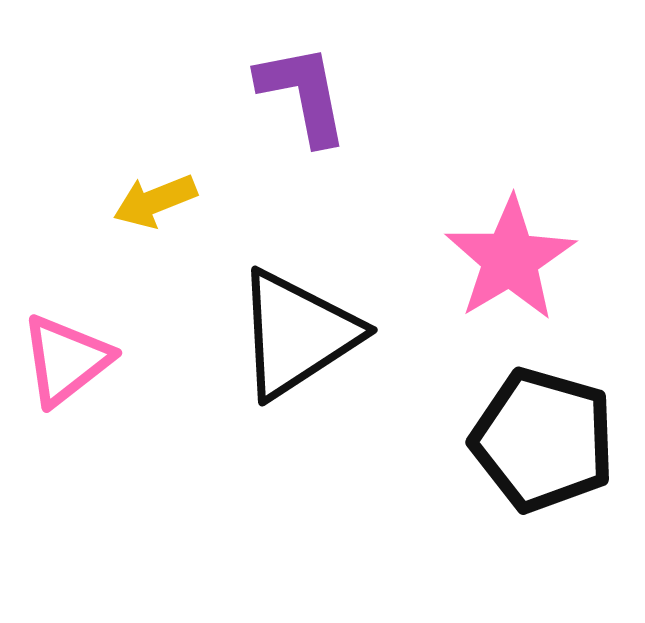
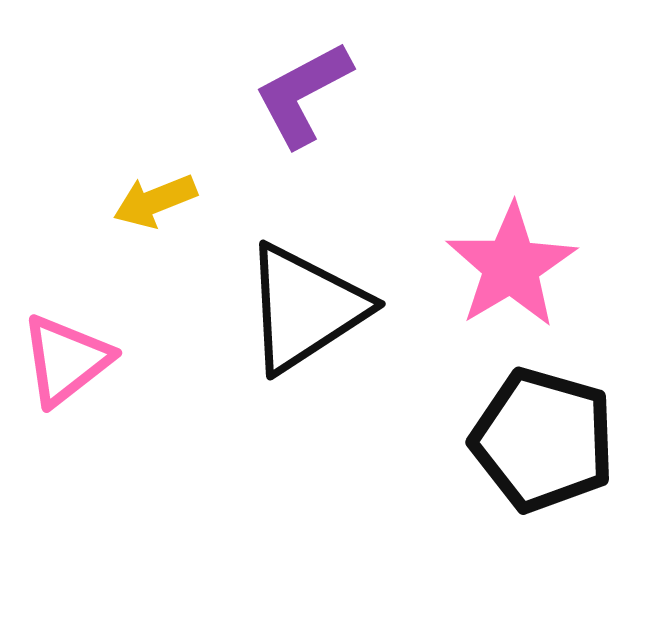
purple L-shape: rotated 107 degrees counterclockwise
pink star: moved 1 px right, 7 px down
black triangle: moved 8 px right, 26 px up
